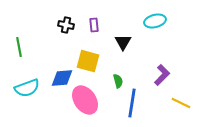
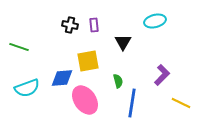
black cross: moved 4 px right
green line: rotated 60 degrees counterclockwise
yellow square: rotated 25 degrees counterclockwise
